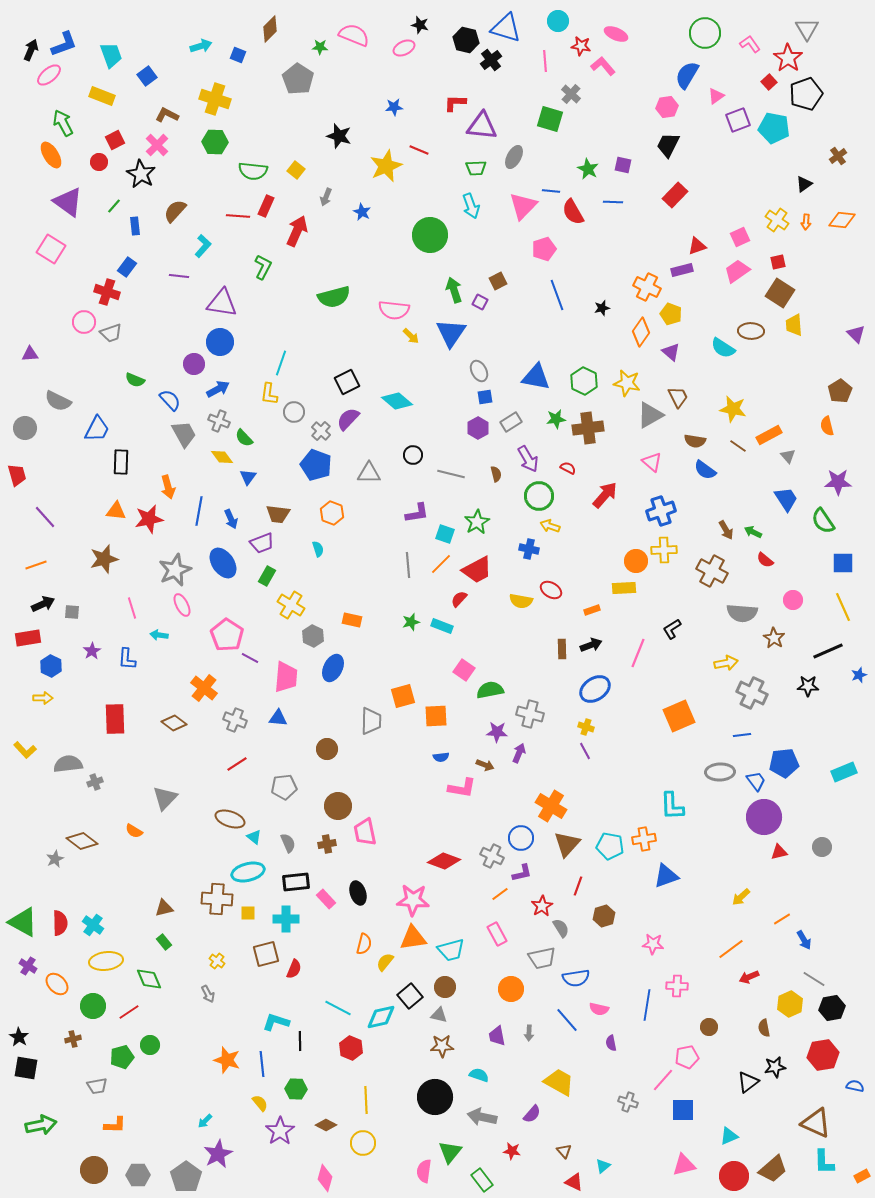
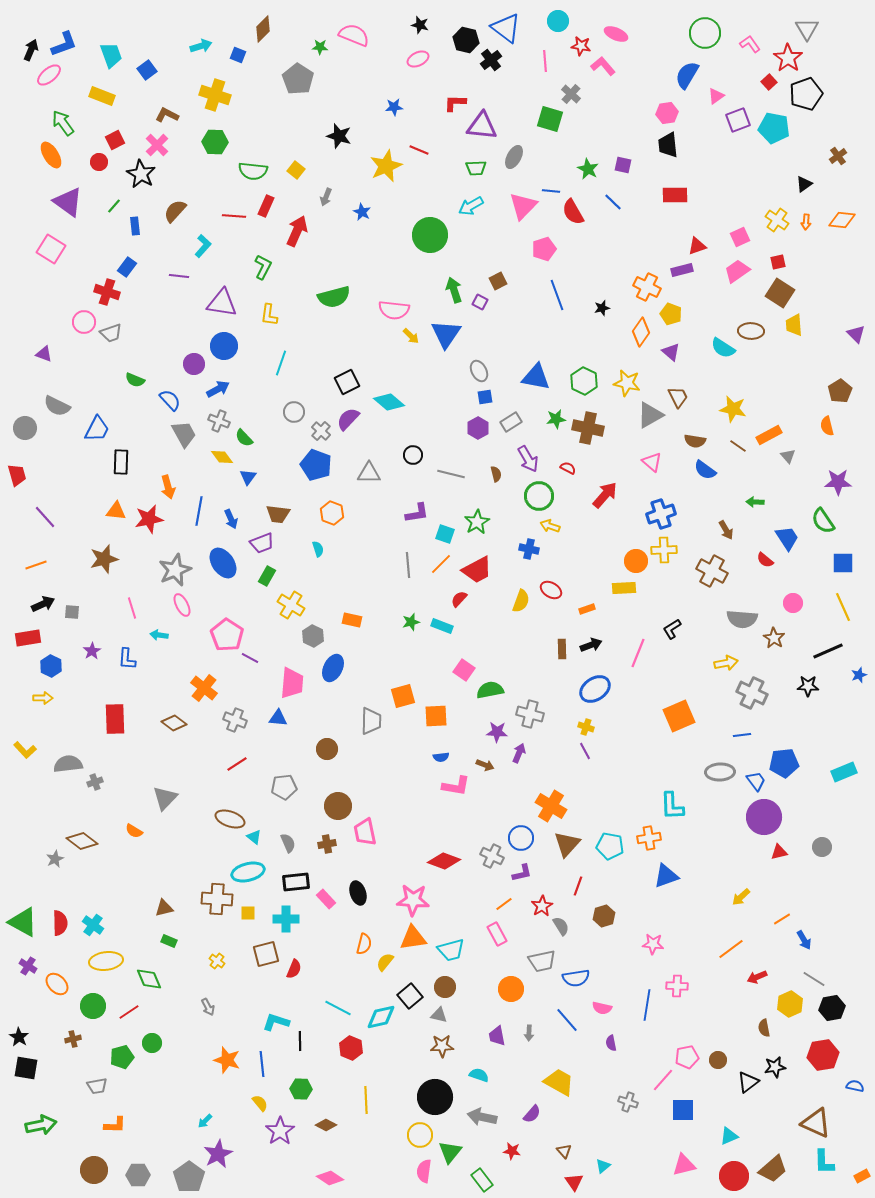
blue triangle at (506, 28): rotated 20 degrees clockwise
brown diamond at (270, 29): moved 7 px left
pink ellipse at (404, 48): moved 14 px right, 11 px down
blue square at (147, 76): moved 6 px up
yellow cross at (215, 99): moved 4 px up
pink hexagon at (667, 107): moved 6 px down
green arrow at (63, 123): rotated 8 degrees counterclockwise
black trapezoid at (668, 145): rotated 32 degrees counterclockwise
red rectangle at (675, 195): rotated 45 degrees clockwise
blue line at (613, 202): rotated 42 degrees clockwise
cyan arrow at (471, 206): rotated 80 degrees clockwise
red line at (238, 216): moved 4 px left
blue triangle at (451, 333): moved 5 px left, 1 px down
blue circle at (220, 342): moved 4 px right, 4 px down
purple triangle at (30, 354): moved 14 px right; rotated 24 degrees clockwise
yellow L-shape at (269, 394): moved 79 px up
gray semicircle at (58, 401): moved 1 px left, 5 px down
cyan diamond at (397, 401): moved 8 px left, 1 px down
brown cross at (588, 428): rotated 20 degrees clockwise
blue trapezoid at (786, 499): moved 1 px right, 39 px down
blue cross at (661, 511): moved 3 px down
green arrow at (753, 532): moved 2 px right, 30 px up; rotated 24 degrees counterclockwise
pink circle at (793, 600): moved 3 px down
yellow semicircle at (521, 601): rotated 80 degrees counterclockwise
orange rectangle at (592, 610): moved 5 px left, 1 px up
gray semicircle at (742, 613): moved 6 px down
pink trapezoid at (286, 677): moved 6 px right, 6 px down
pink L-shape at (462, 788): moved 6 px left, 2 px up
orange cross at (644, 839): moved 5 px right, 1 px up
orange line at (500, 894): moved 4 px right, 10 px down
gray semicircle at (561, 928): moved 2 px up
green rectangle at (164, 942): moved 5 px right, 1 px up; rotated 28 degrees counterclockwise
gray trapezoid at (542, 958): moved 3 px down
red arrow at (749, 977): moved 8 px right
gray arrow at (208, 994): moved 13 px down
pink semicircle at (599, 1009): moved 3 px right, 1 px up
brown circle at (709, 1027): moved 9 px right, 33 px down
green circle at (150, 1045): moved 2 px right, 2 px up
green hexagon at (296, 1089): moved 5 px right
yellow circle at (363, 1143): moved 57 px right, 8 px up
gray pentagon at (186, 1177): moved 3 px right
pink diamond at (325, 1178): moved 5 px right; rotated 72 degrees counterclockwise
red triangle at (574, 1182): rotated 30 degrees clockwise
